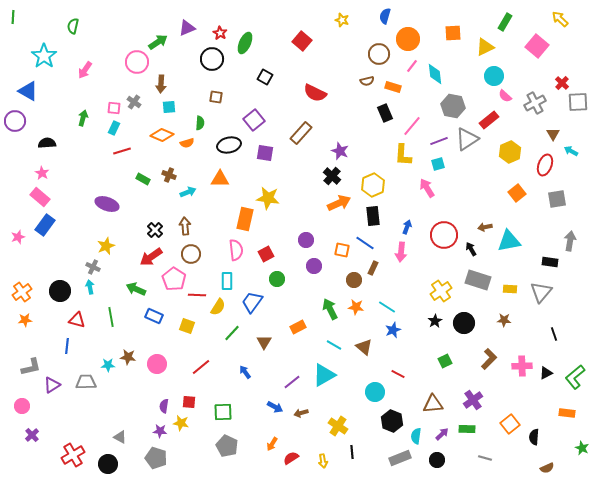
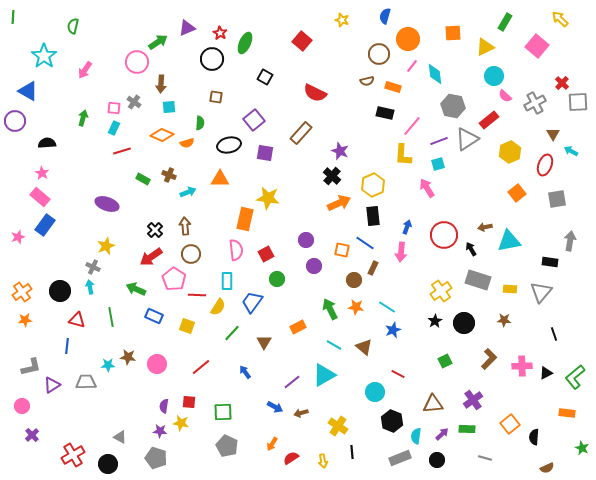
black rectangle at (385, 113): rotated 54 degrees counterclockwise
